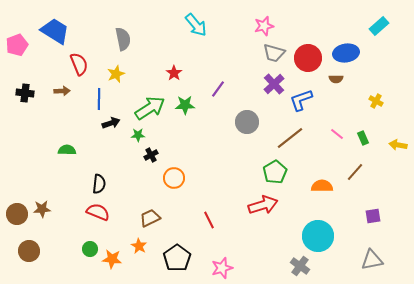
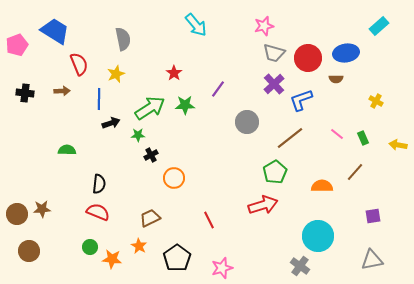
green circle at (90, 249): moved 2 px up
